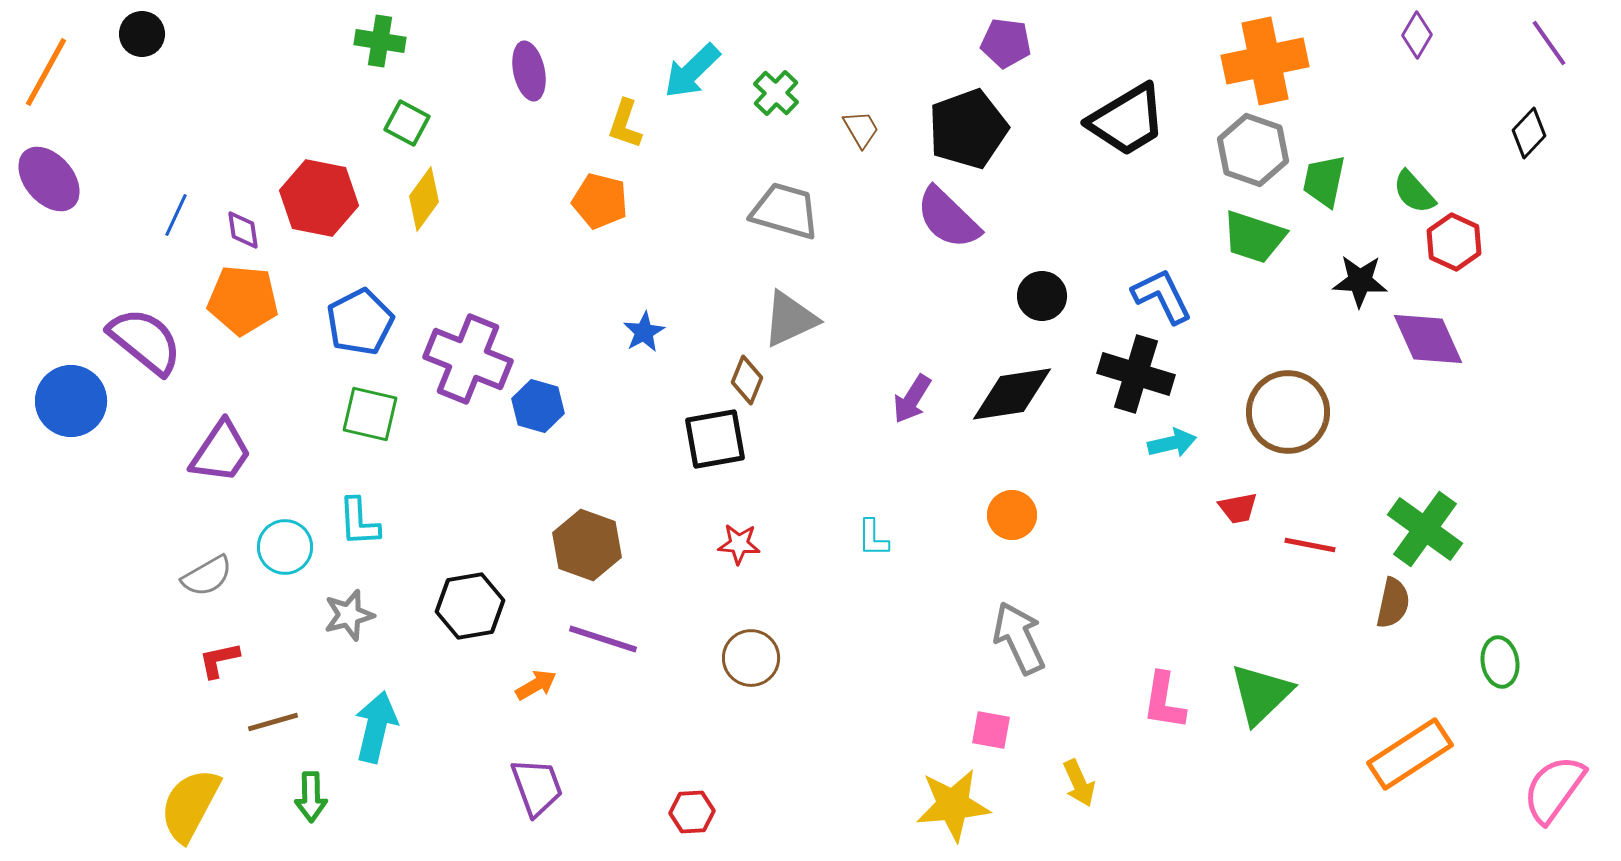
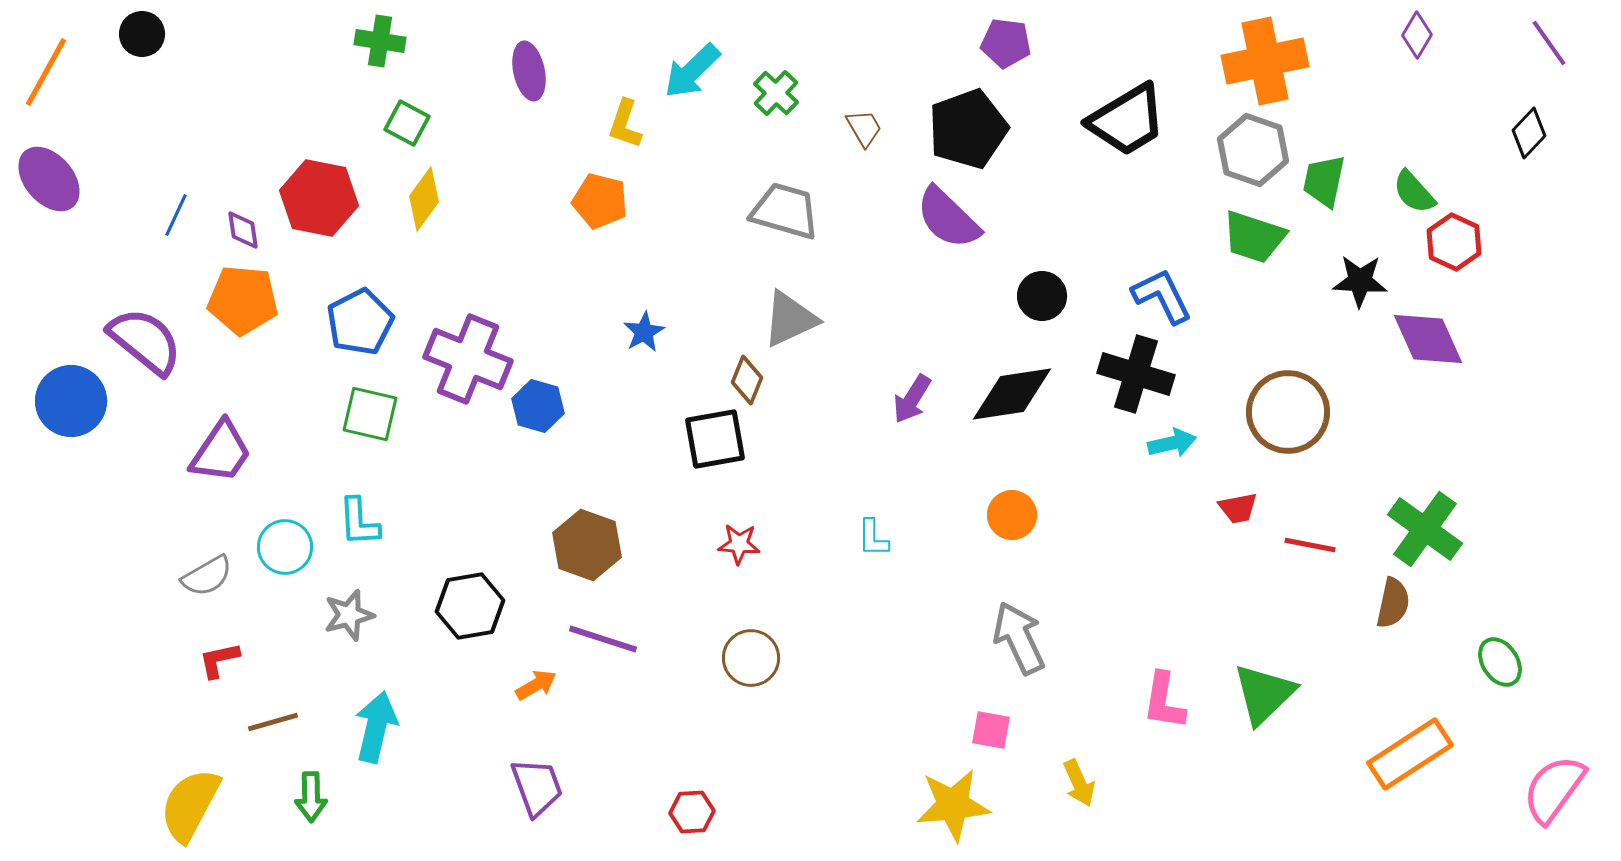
brown trapezoid at (861, 129): moved 3 px right, 1 px up
green ellipse at (1500, 662): rotated 24 degrees counterclockwise
green triangle at (1261, 694): moved 3 px right
